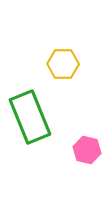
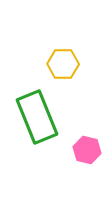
green rectangle: moved 7 px right
